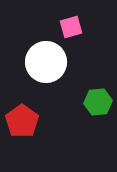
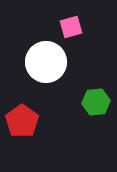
green hexagon: moved 2 px left
